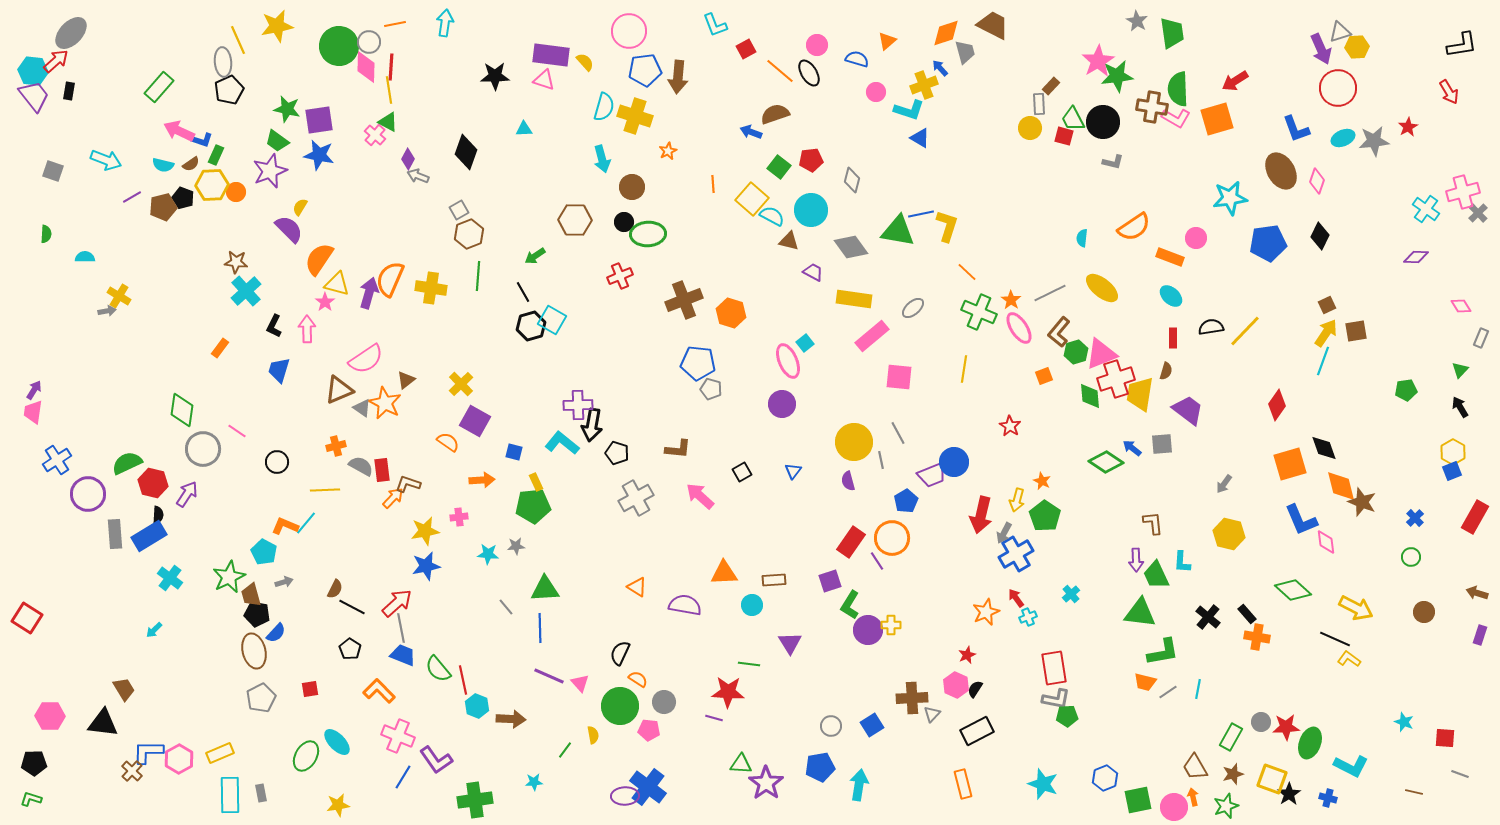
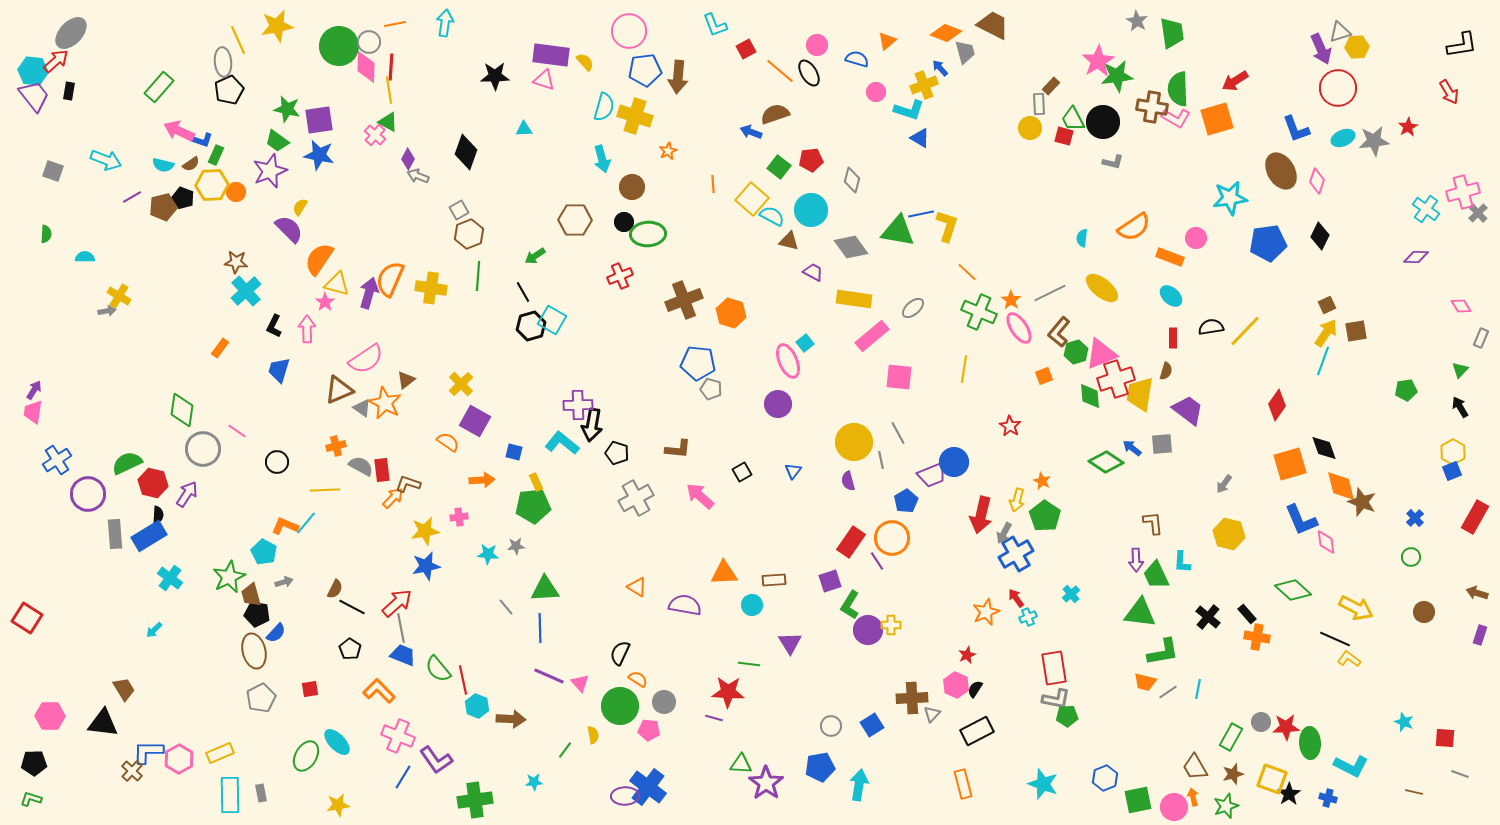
orange diamond at (946, 33): rotated 40 degrees clockwise
purple circle at (782, 404): moved 4 px left
green ellipse at (1310, 743): rotated 24 degrees counterclockwise
